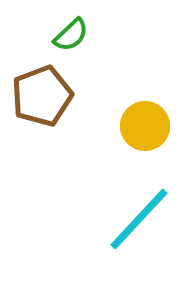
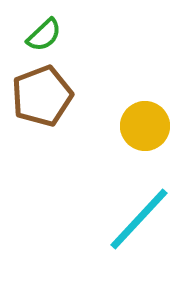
green semicircle: moved 27 px left
